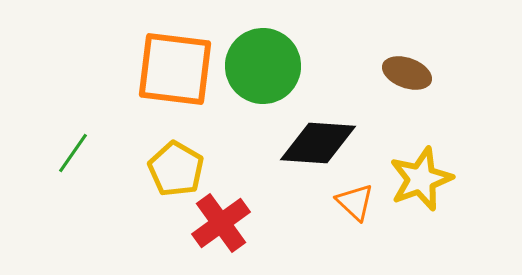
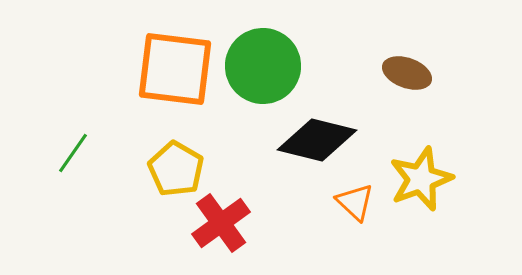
black diamond: moved 1 px left, 3 px up; rotated 10 degrees clockwise
